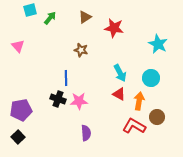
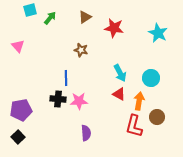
cyan star: moved 11 px up
black cross: rotated 14 degrees counterclockwise
red L-shape: rotated 105 degrees counterclockwise
